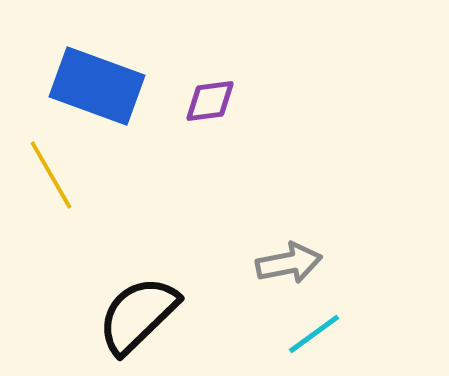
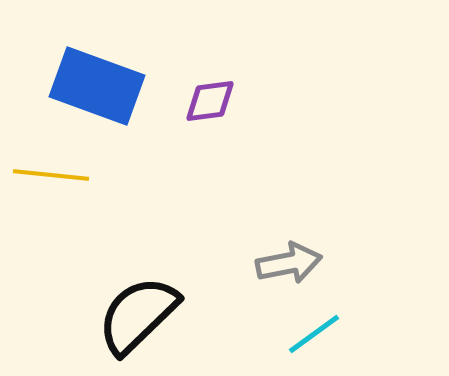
yellow line: rotated 54 degrees counterclockwise
